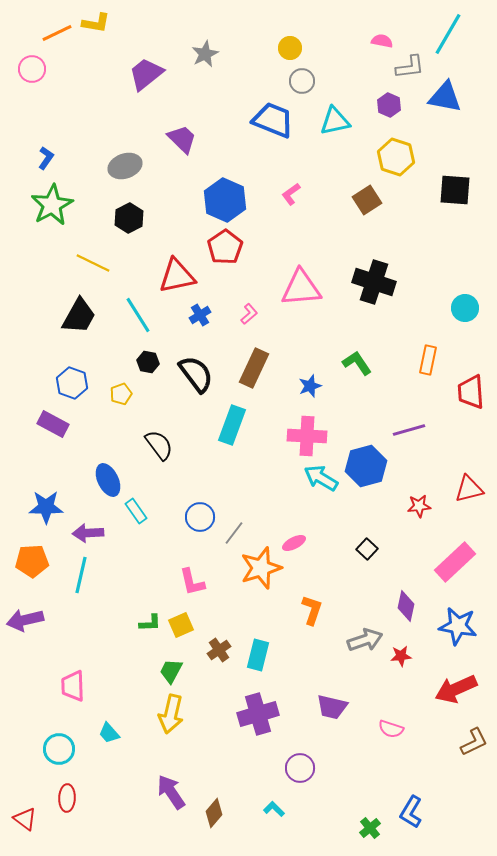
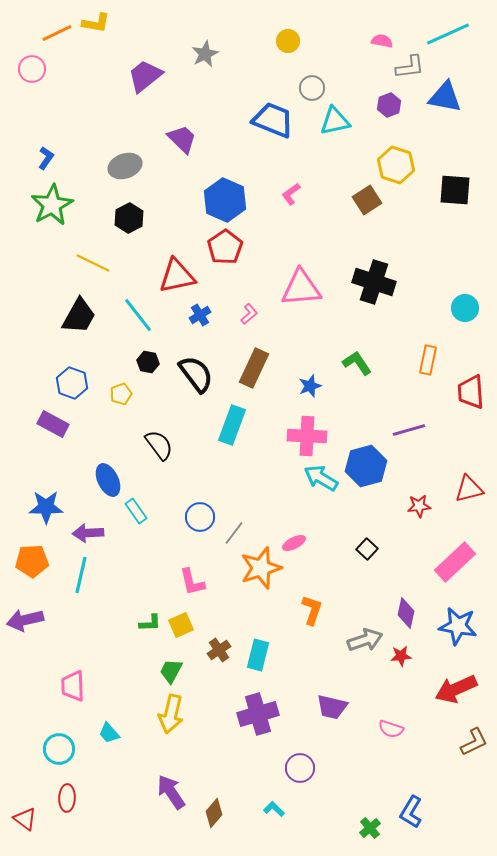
cyan line at (448, 34): rotated 36 degrees clockwise
yellow circle at (290, 48): moved 2 px left, 7 px up
purple trapezoid at (146, 74): moved 1 px left, 2 px down
gray circle at (302, 81): moved 10 px right, 7 px down
purple hexagon at (389, 105): rotated 15 degrees clockwise
yellow hexagon at (396, 157): moved 8 px down
cyan line at (138, 315): rotated 6 degrees counterclockwise
purple diamond at (406, 606): moved 7 px down
